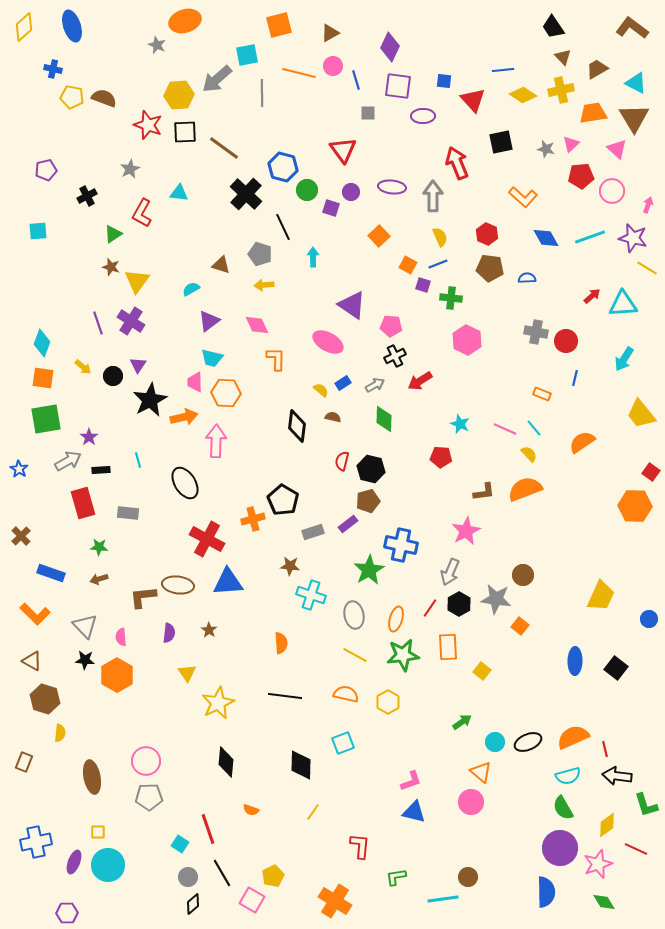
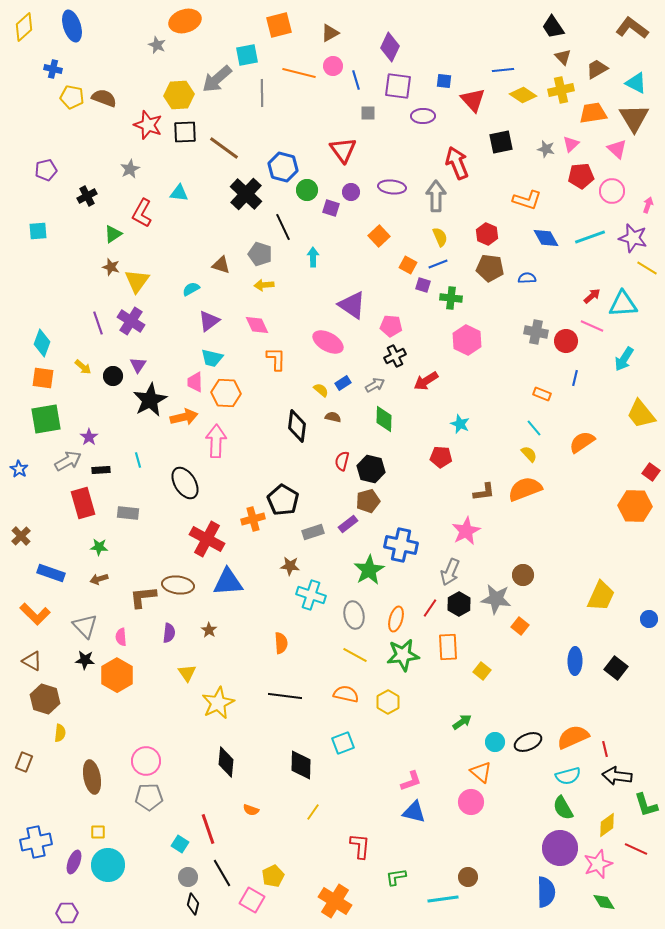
gray arrow at (433, 196): moved 3 px right
orange L-shape at (523, 197): moved 4 px right, 3 px down; rotated 24 degrees counterclockwise
red arrow at (420, 381): moved 6 px right
pink line at (505, 429): moved 87 px right, 103 px up
black diamond at (193, 904): rotated 35 degrees counterclockwise
